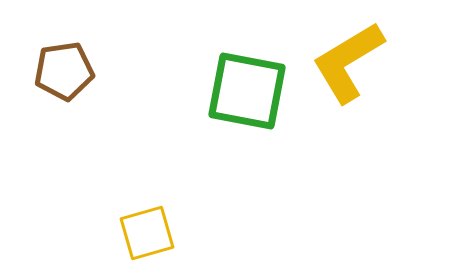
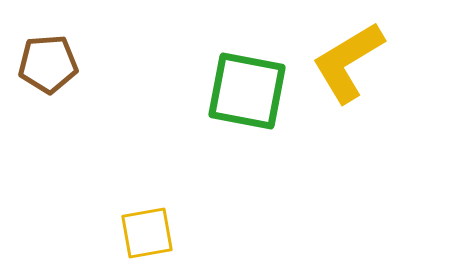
brown pentagon: moved 16 px left, 7 px up; rotated 4 degrees clockwise
yellow square: rotated 6 degrees clockwise
